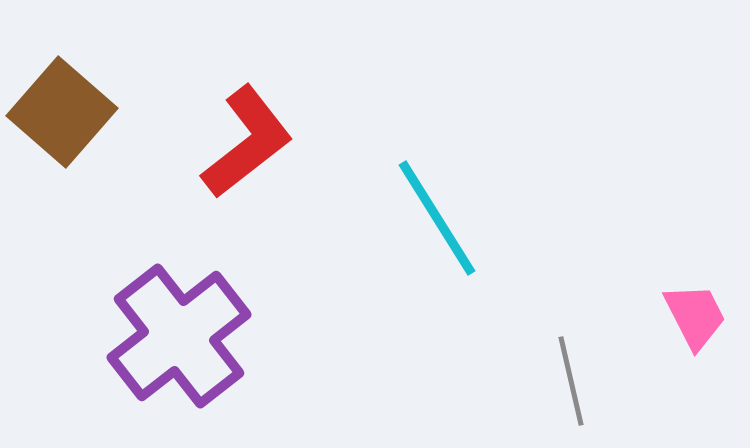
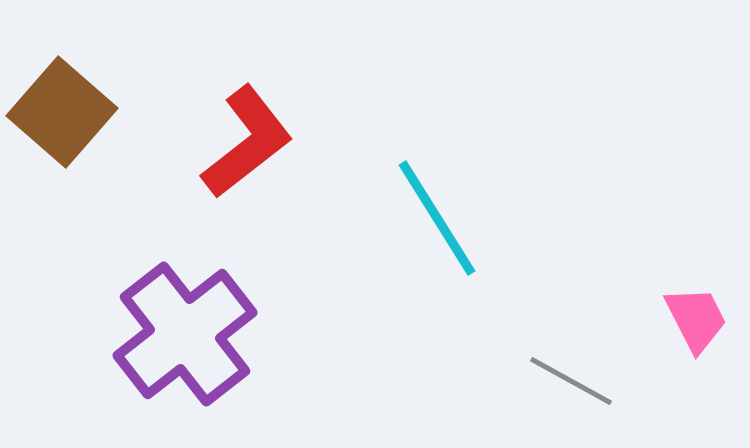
pink trapezoid: moved 1 px right, 3 px down
purple cross: moved 6 px right, 2 px up
gray line: rotated 48 degrees counterclockwise
